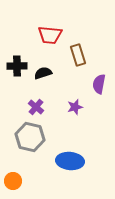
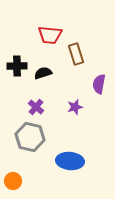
brown rectangle: moved 2 px left, 1 px up
